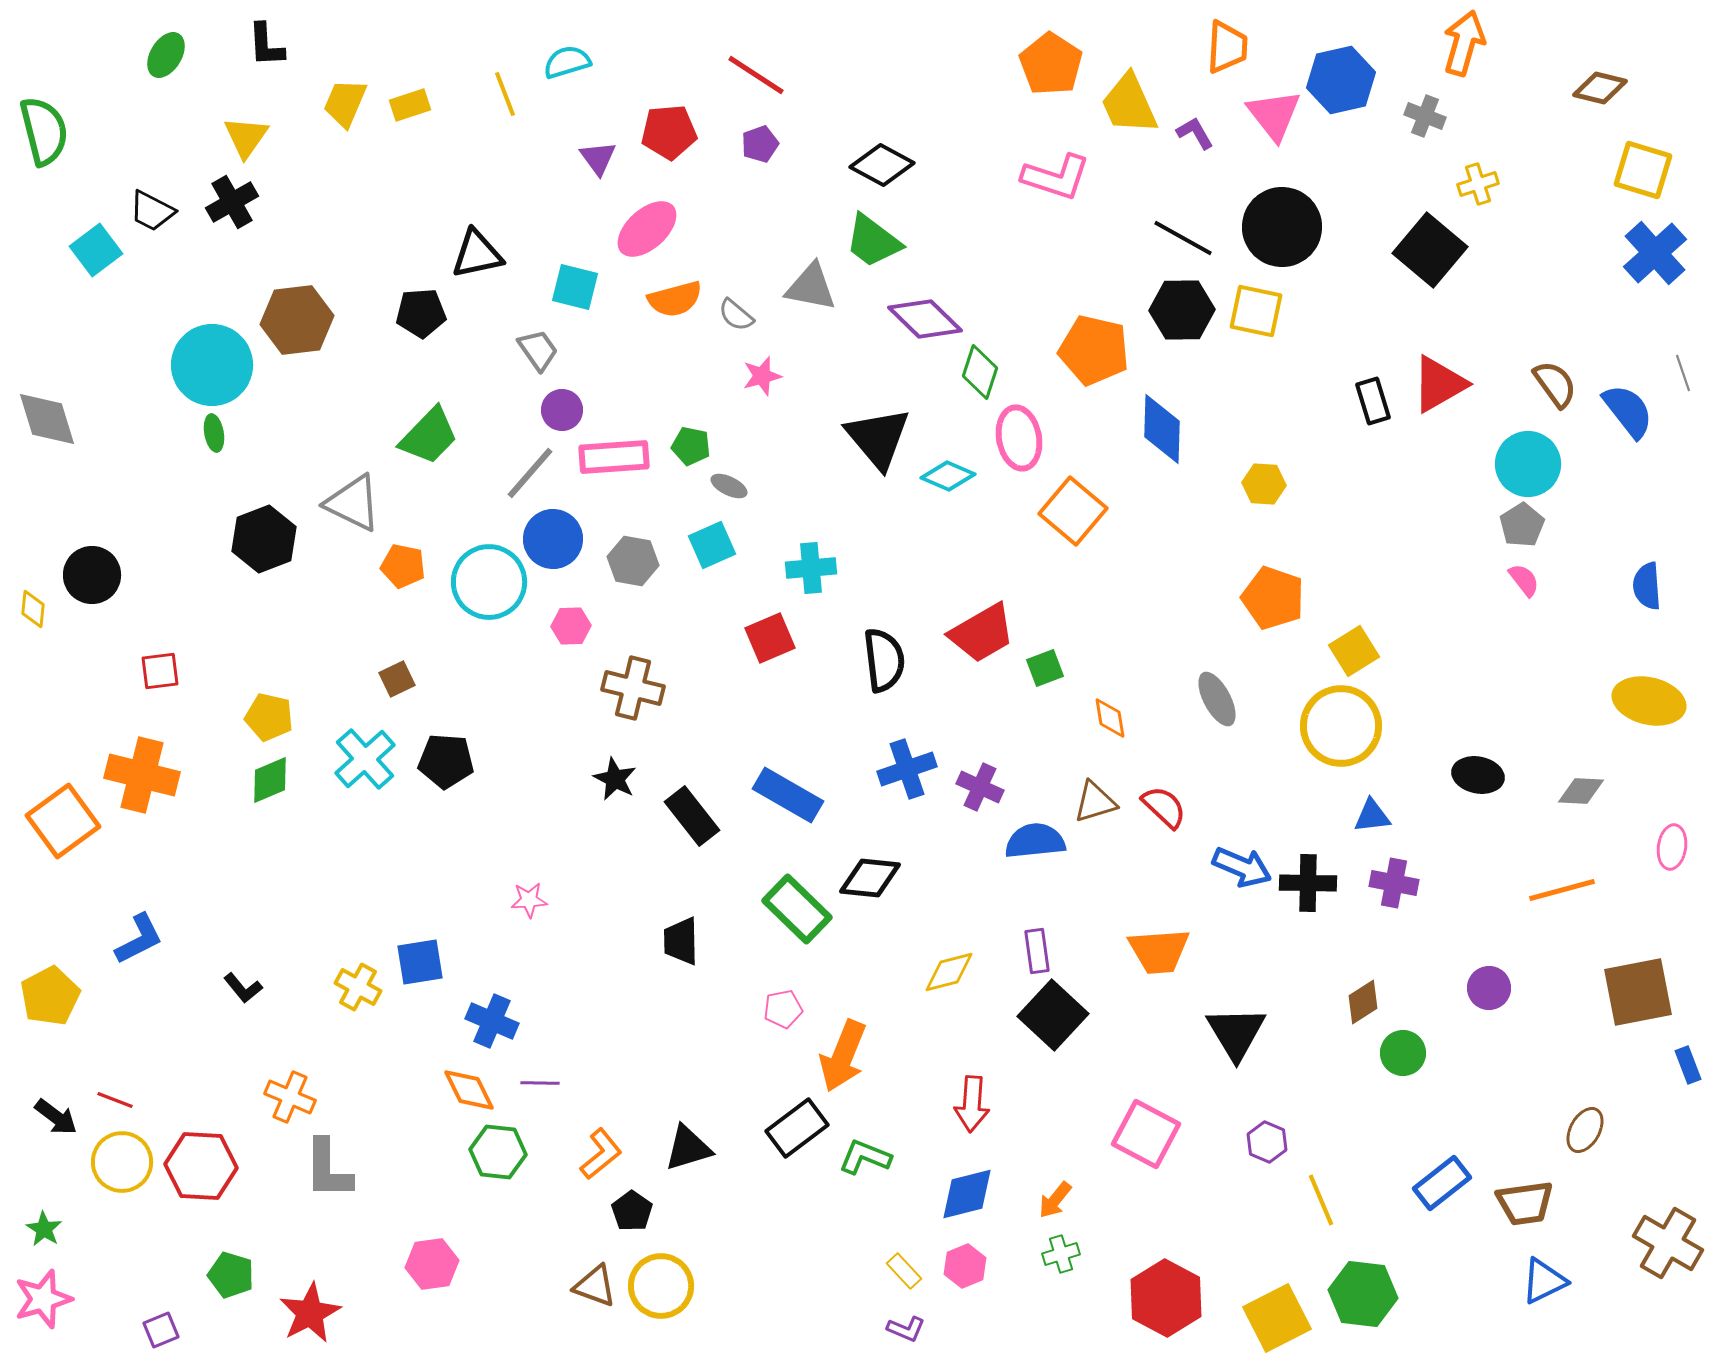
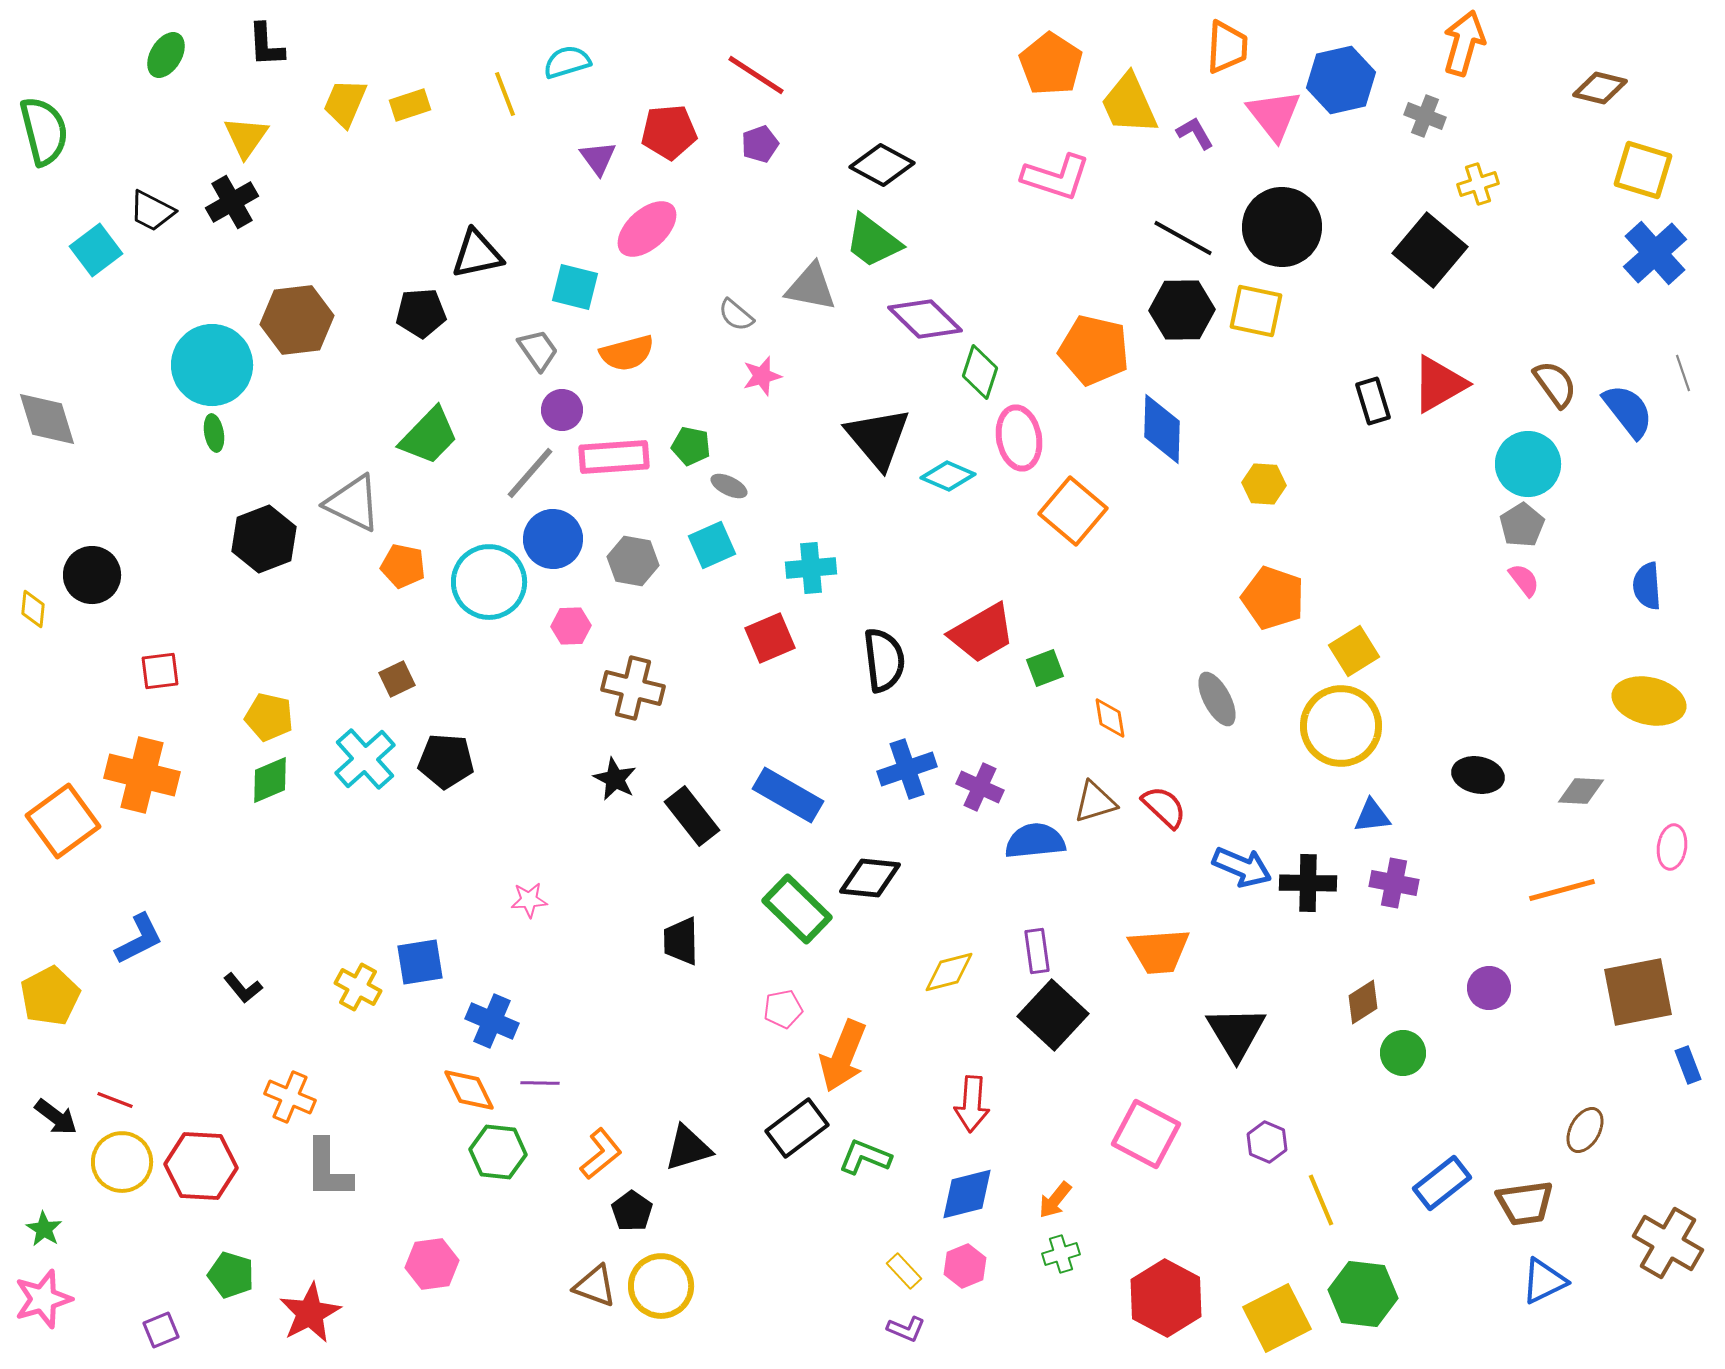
orange semicircle at (675, 299): moved 48 px left, 54 px down
